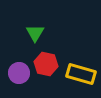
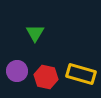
red hexagon: moved 13 px down
purple circle: moved 2 px left, 2 px up
